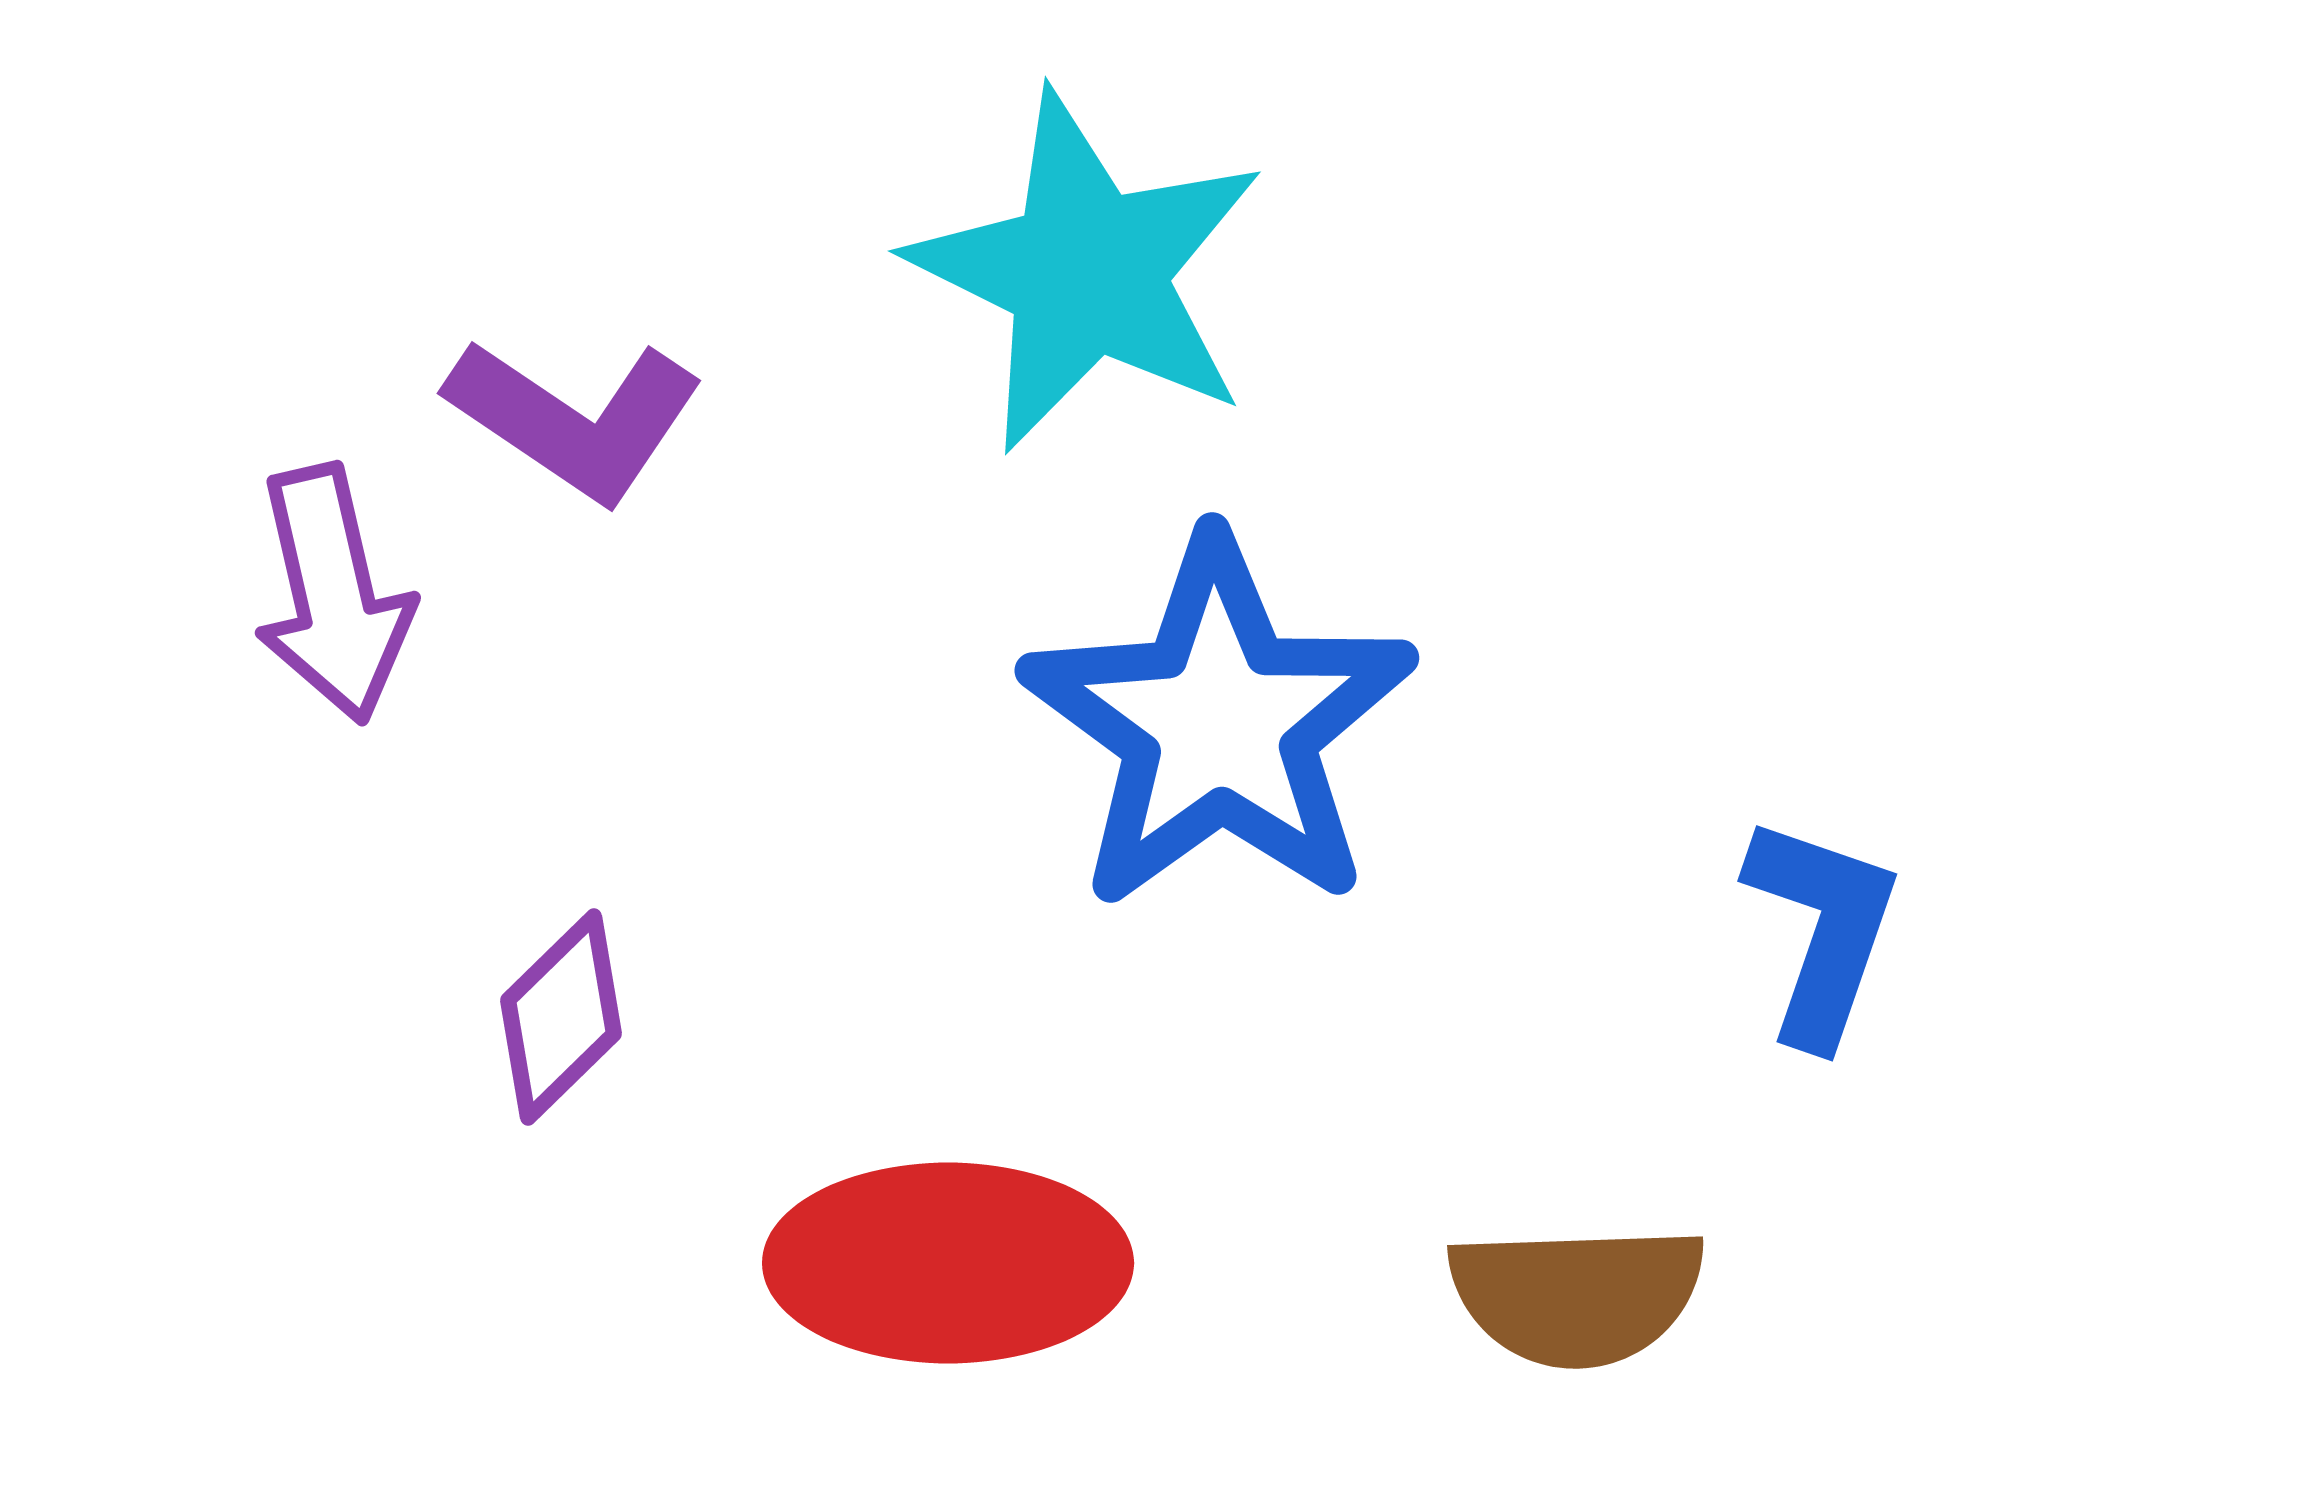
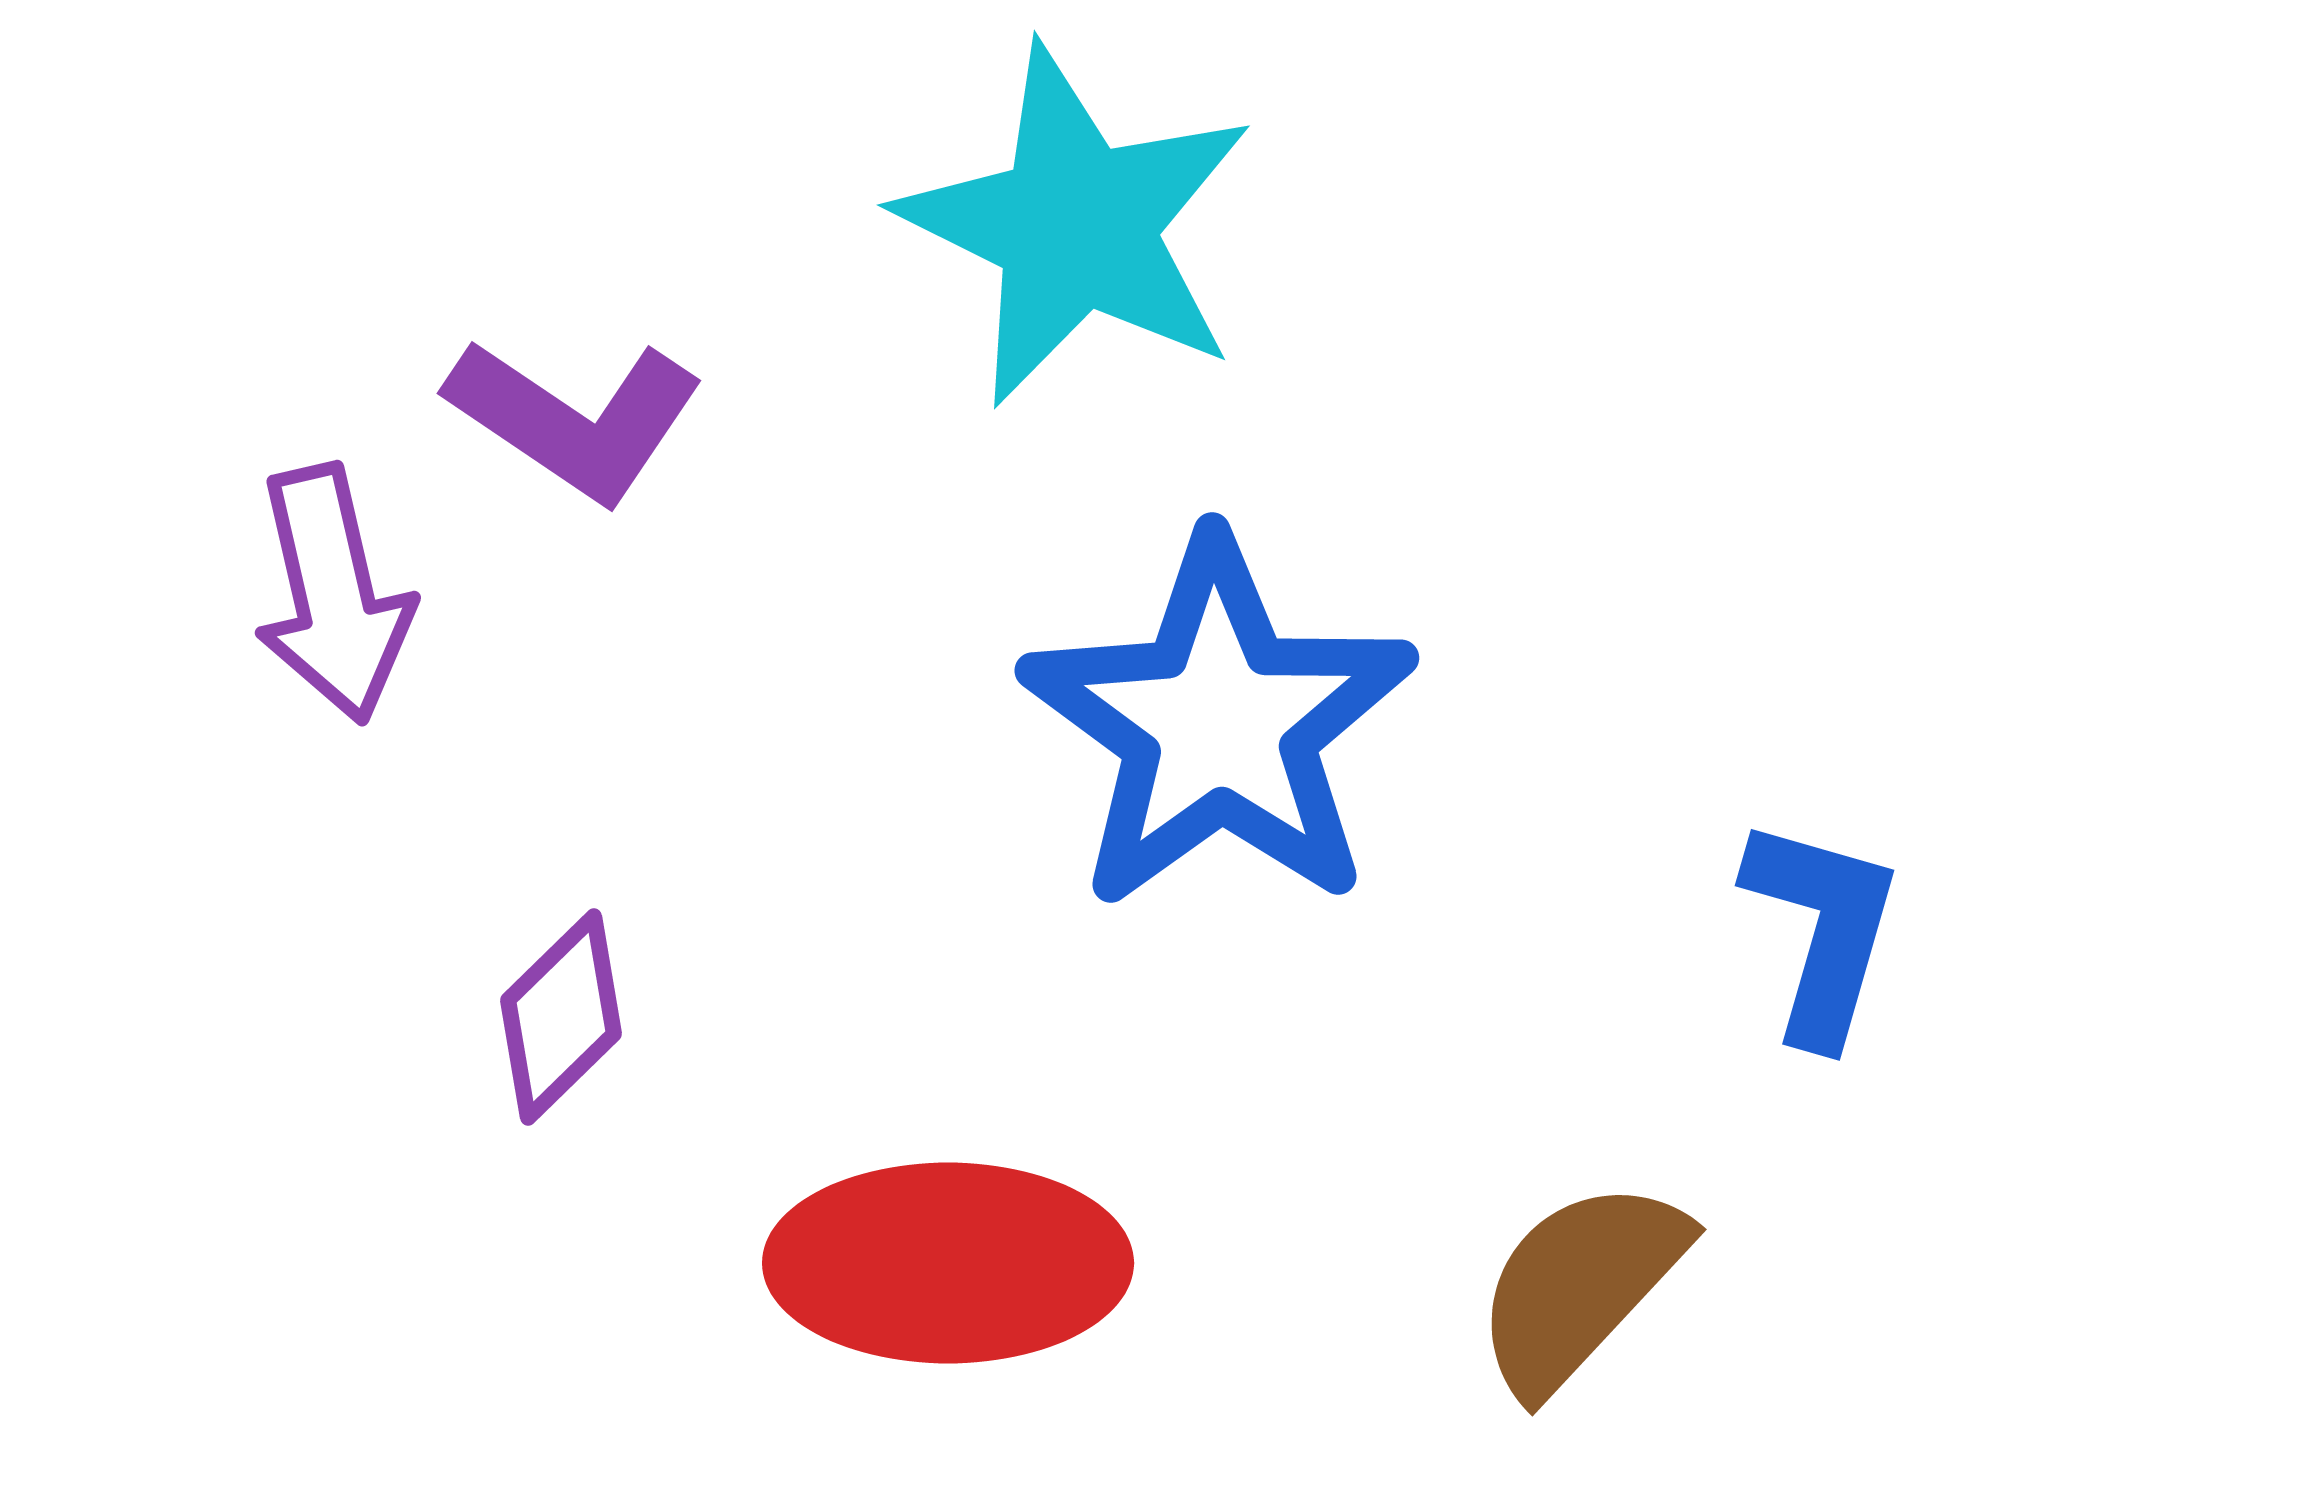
cyan star: moved 11 px left, 46 px up
blue L-shape: rotated 3 degrees counterclockwise
brown semicircle: moved 3 px right, 9 px up; rotated 135 degrees clockwise
